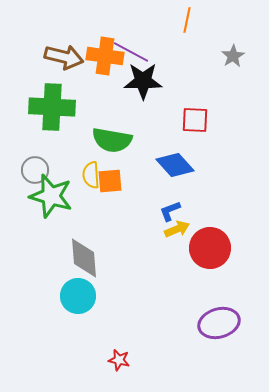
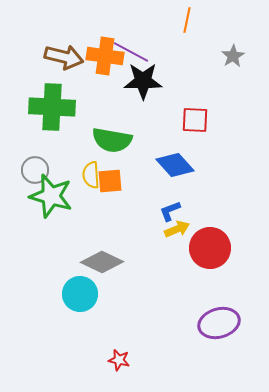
gray diamond: moved 18 px right, 4 px down; rotated 60 degrees counterclockwise
cyan circle: moved 2 px right, 2 px up
